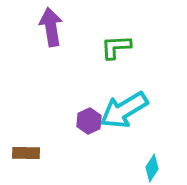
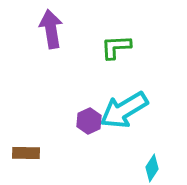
purple arrow: moved 2 px down
